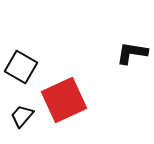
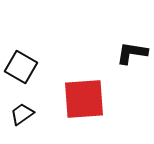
red square: moved 20 px right, 1 px up; rotated 21 degrees clockwise
black trapezoid: moved 2 px up; rotated 15 degrees clockwise
